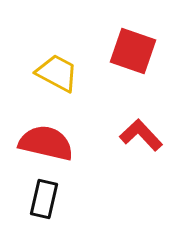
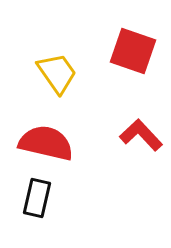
yellow trapezoid: rotated 27 degrees clockwise
black rectangle: moved 7 px left, 1 px up
